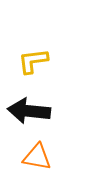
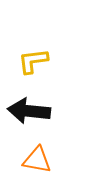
orange triangle: moved 3 px down
